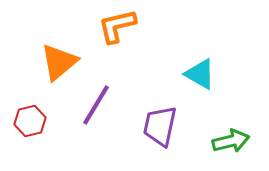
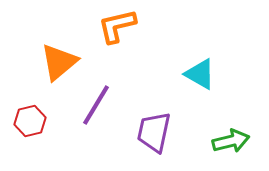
purple trapezoid: moved 6 px left, 6 px down
